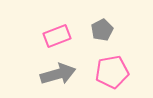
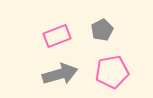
gray arrow: moved 2 px right
